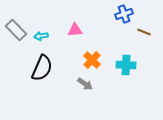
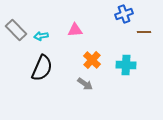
brown line: rotated 24 degrees counterclockwise
